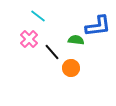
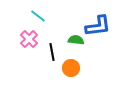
black line: rotated 30 degrees clockwise
